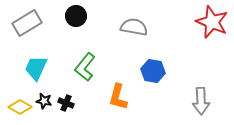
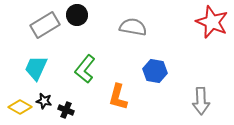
black circle: moved 1 px right, 1 px up
gray rectangle: moved 18 px right, 2 px down
gray semicircle: moved 1 px left
green L-shape: moved 2 px down
blue hexagon: moved 2 px right
black cross: moved 7 px down
